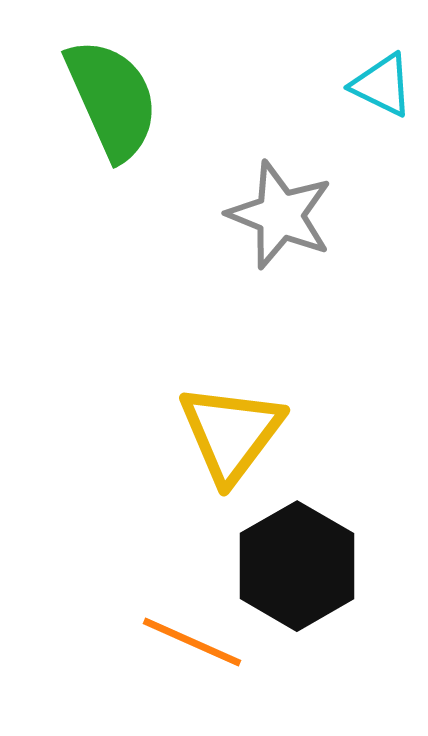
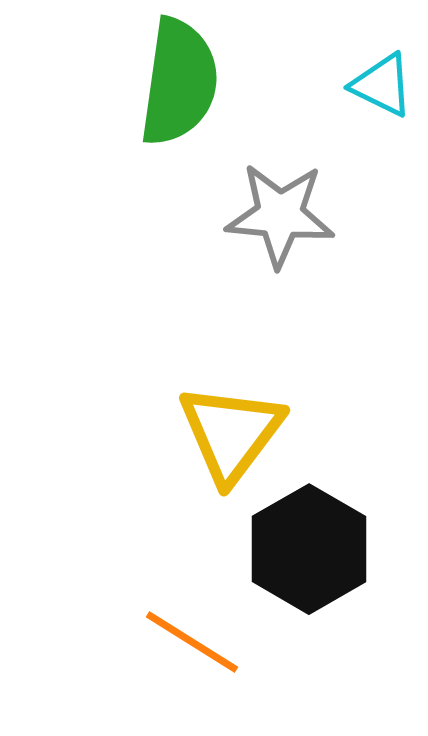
green semicircle: moved 67 px right, 17 px up; rotated 32 degrees clockwise
gray star: rotated 17 degrees counterclockwise
black hexagon: moved 12 px right, 17 px up
orange line: rotated 8 degrees clockwise
